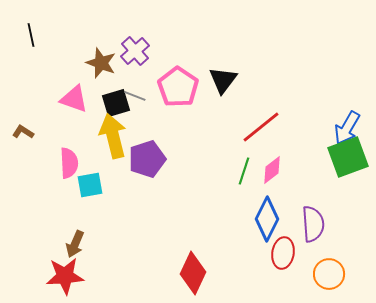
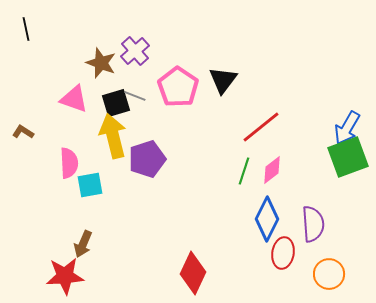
black line: moved 5 px left, 6 px up
brown arrow: moved 8 px right
